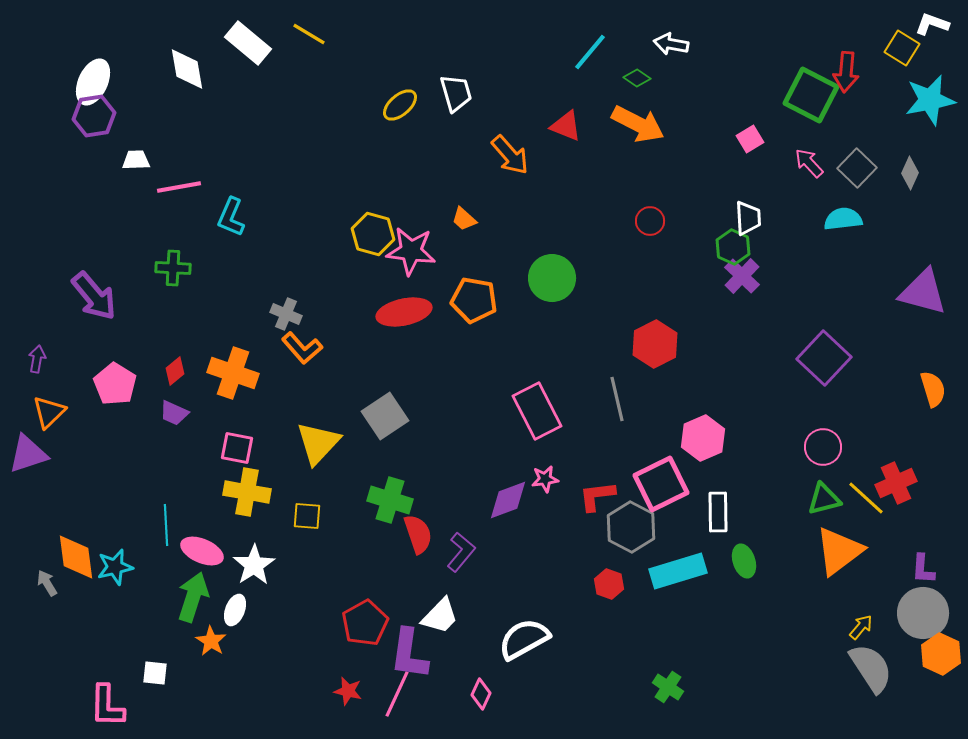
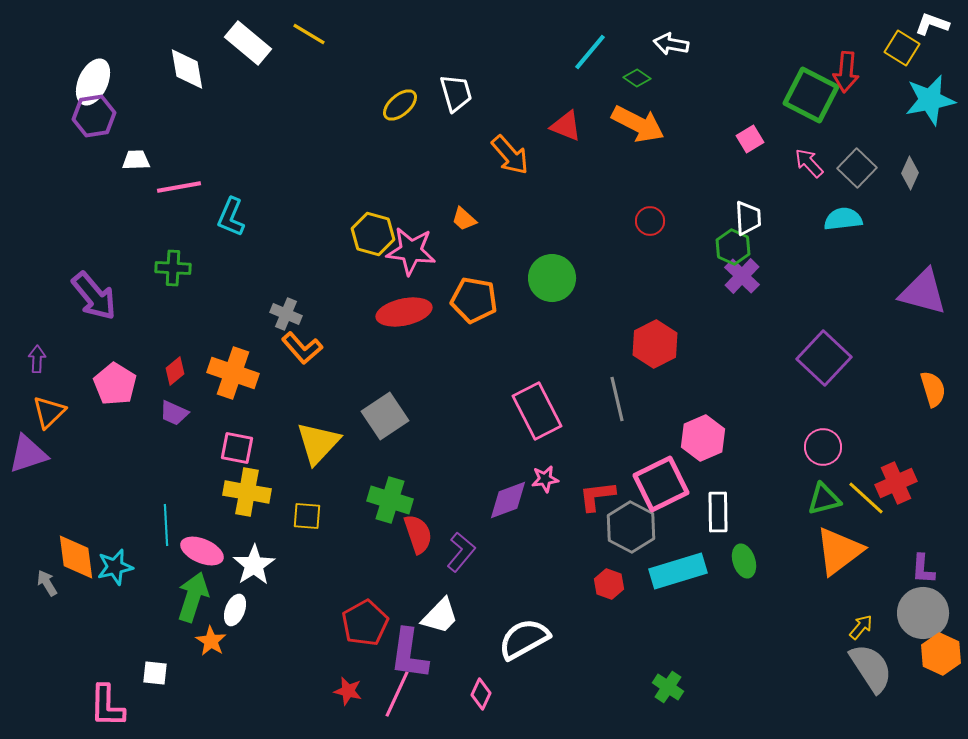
purple arrow at (37, 359): rotated 8 degrees counterclockwise
